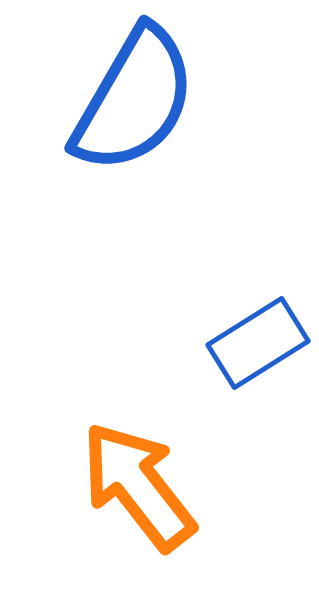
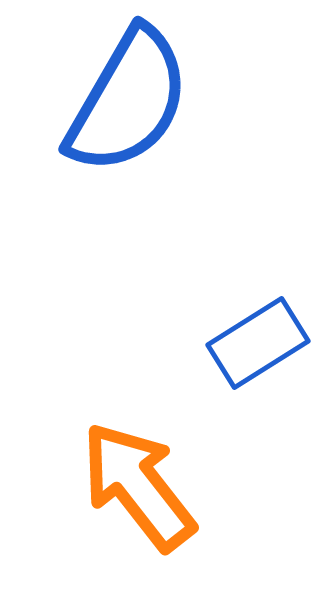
blue semicircle: moved 6 px left, 1 px down
